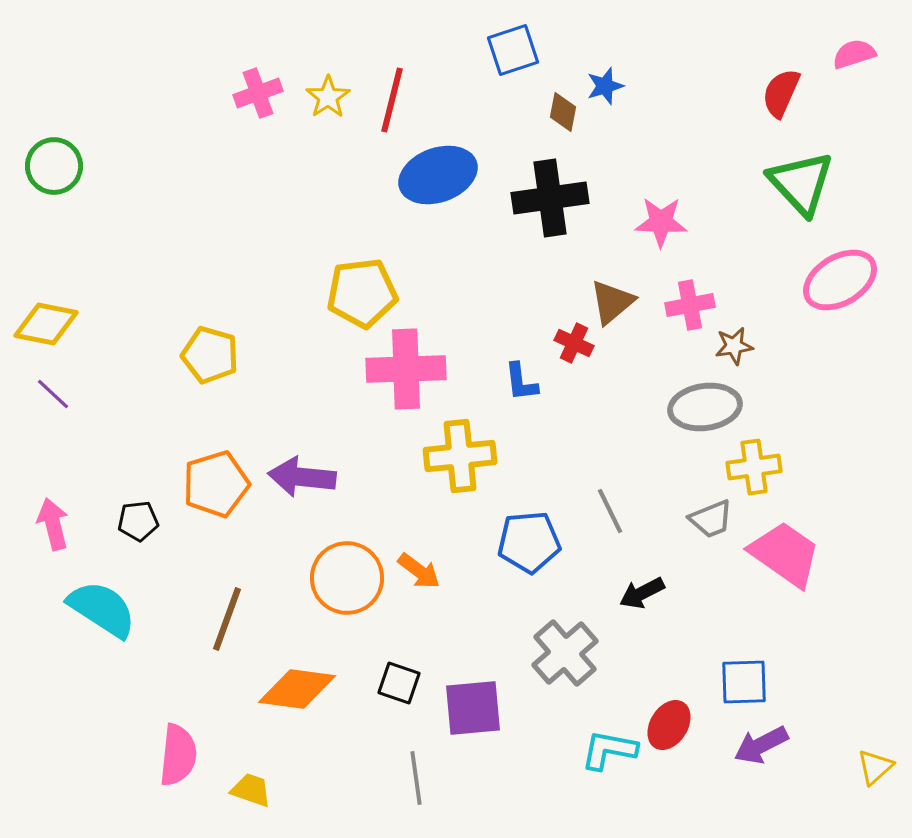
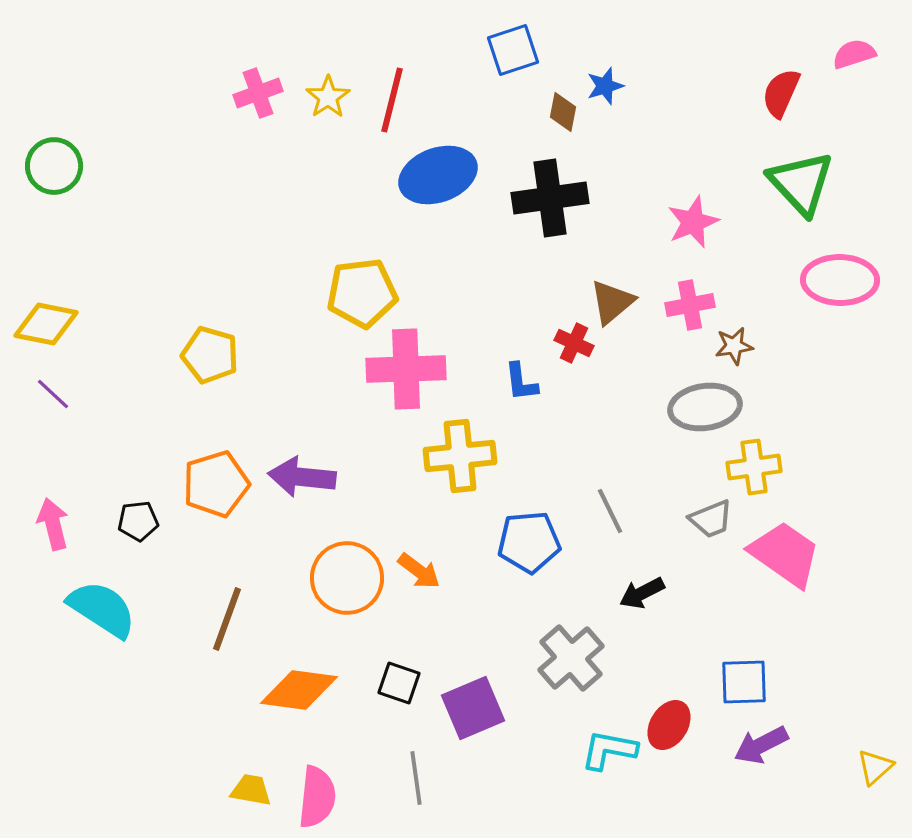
pink star at (661, 222): moved 32 px right; rotated 24 degrees counterclockwise
pink ellipse at (840, 280): rotated 32 degrees clockwise
gray cross at (565, 653): moved 6 px right, 5 px down
orange diamond at (297, 689): moved 2 px right, 1 px down
purple square at (473, 708): rotated 18 degrees counterclockwise
pink semicircle at (178, 755): moved 139 px right, 42 px down
yellow trapezoid at (251, 790): rotated 9 degrees counterclockwise
